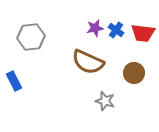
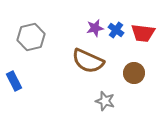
gray hexagon: rotated 8 degrees counterclockwise
brown semicircle: moved 1 px up
